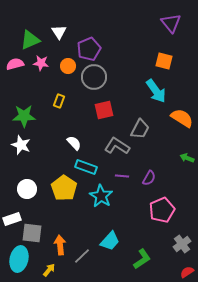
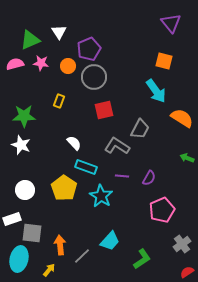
white circle: moved 2 px left, 1 px down
